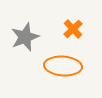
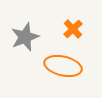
orange ellipse: rotated 9 degrees clockwise
